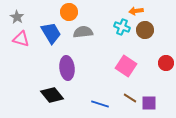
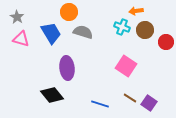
gray semicircle: rotated 24 degrees clockwise
red circle: moved 21 px up
purple square: rotated 35 degrees clockwise
